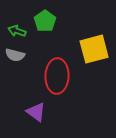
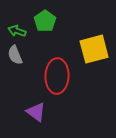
gray semicircle: rotated 54 degrees clockwise
